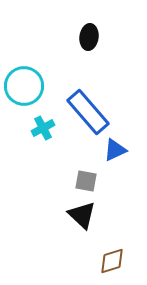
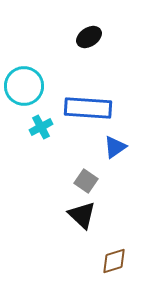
black ellipse: rotated 50 degrees clockwise
blue rectangle: moved 4 px up; rotated 45 degrees counterclockwise
cyan cross: moved 2 px left, 1 px up
blue triangle: moved 3 px up; rotated 10 degrees counterclockwise
gray square: rotated 25 degrees clockwise
brown diamond: moved 2 px right
